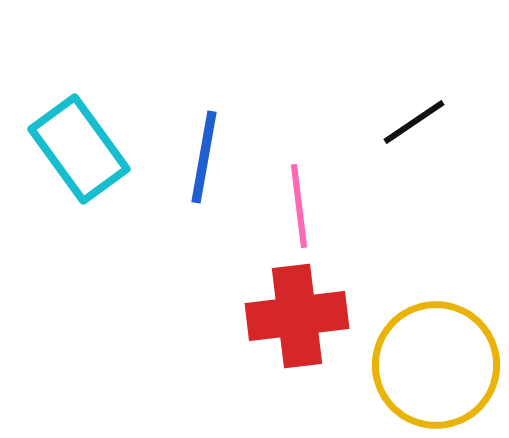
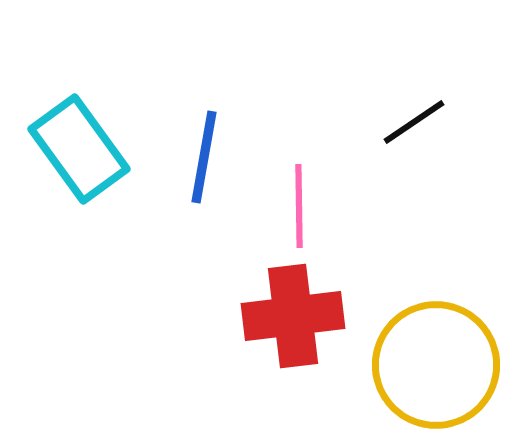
pink line: rotated 6 degrees clockwise
red cross: moved 4 px left
